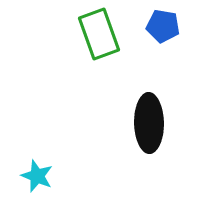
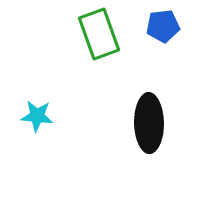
blue pentagon: rotated 16 degrees counterclockwise
cyan star: moved 60 px up; rotated 16 degrees counterclockwise
